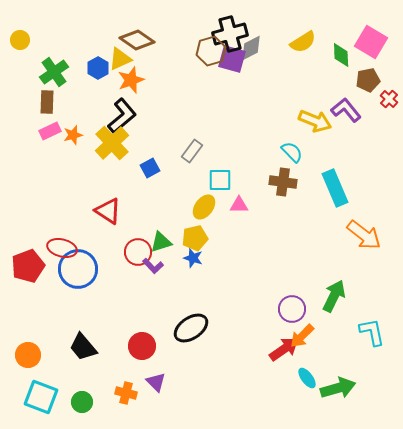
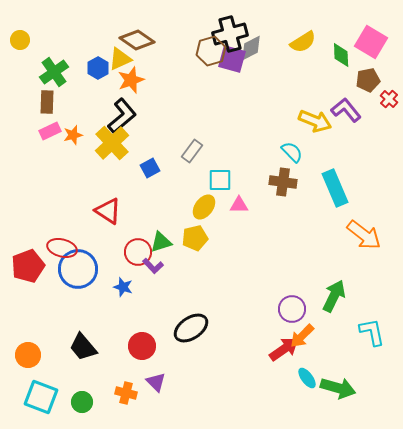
blue star at (193, 258): moved 70 px left, 29 px down
green arrow at (338, 388): rotated 32 degrees clockwise
